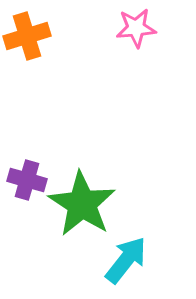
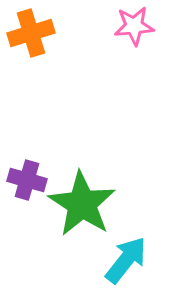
pink star: moved 2 px left, 2 px up
orange cross: moved 4 px right, 3 px up
